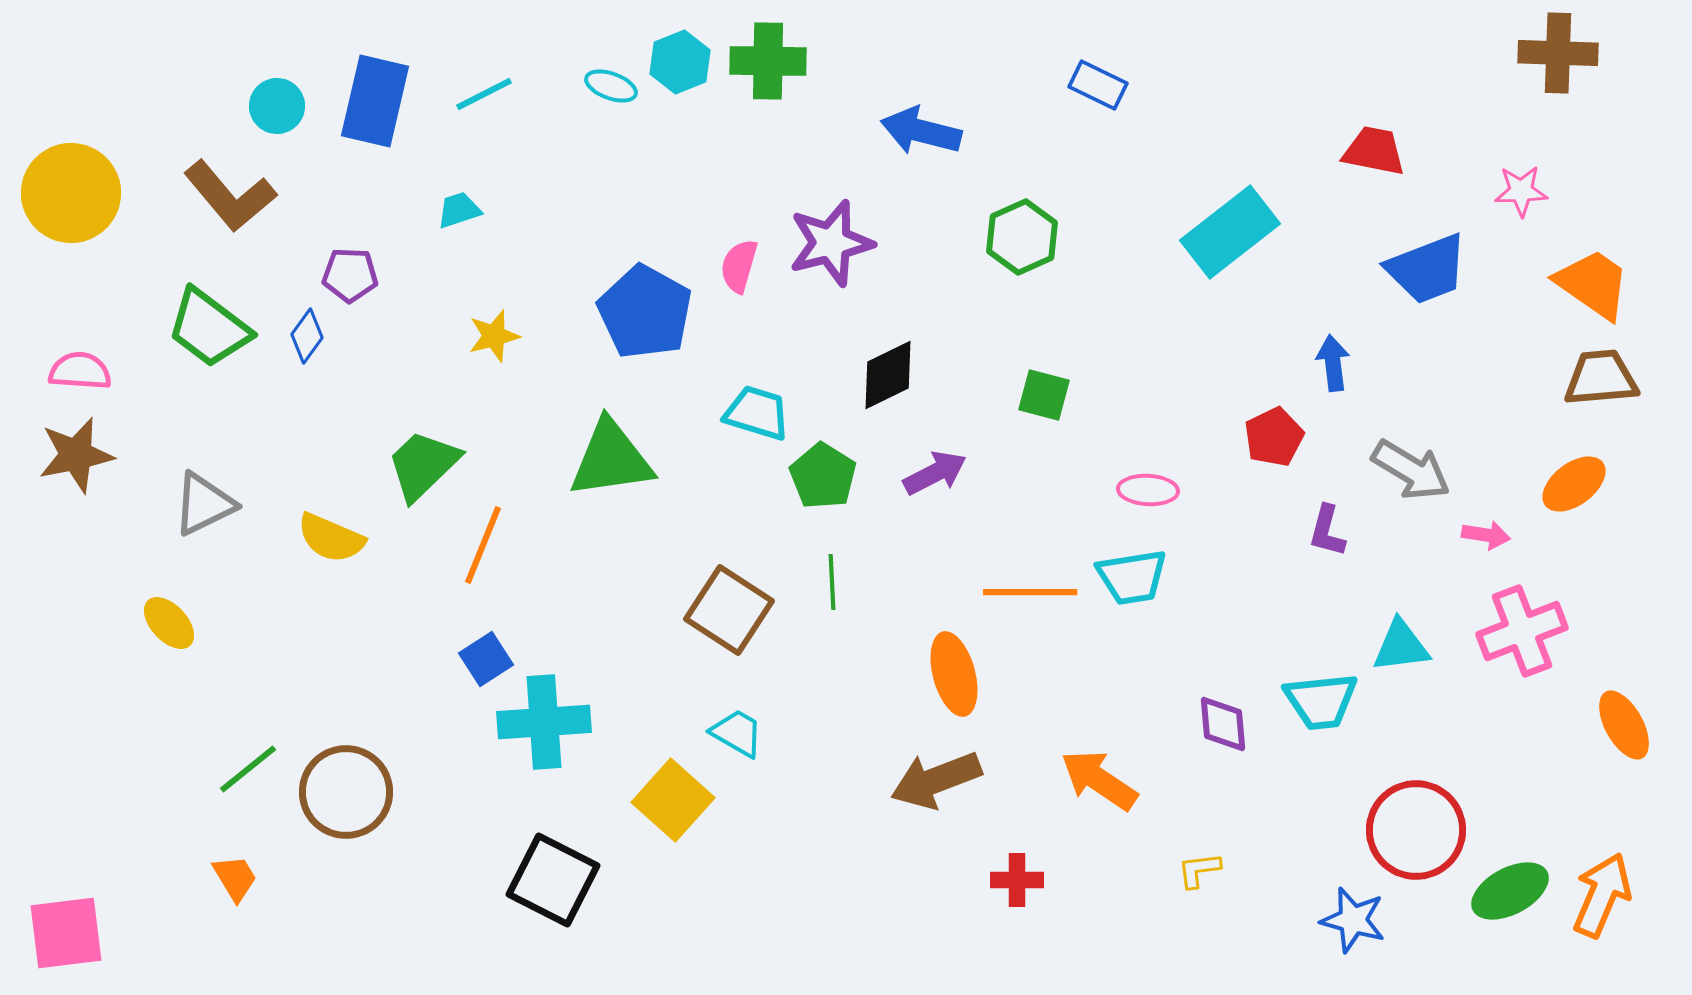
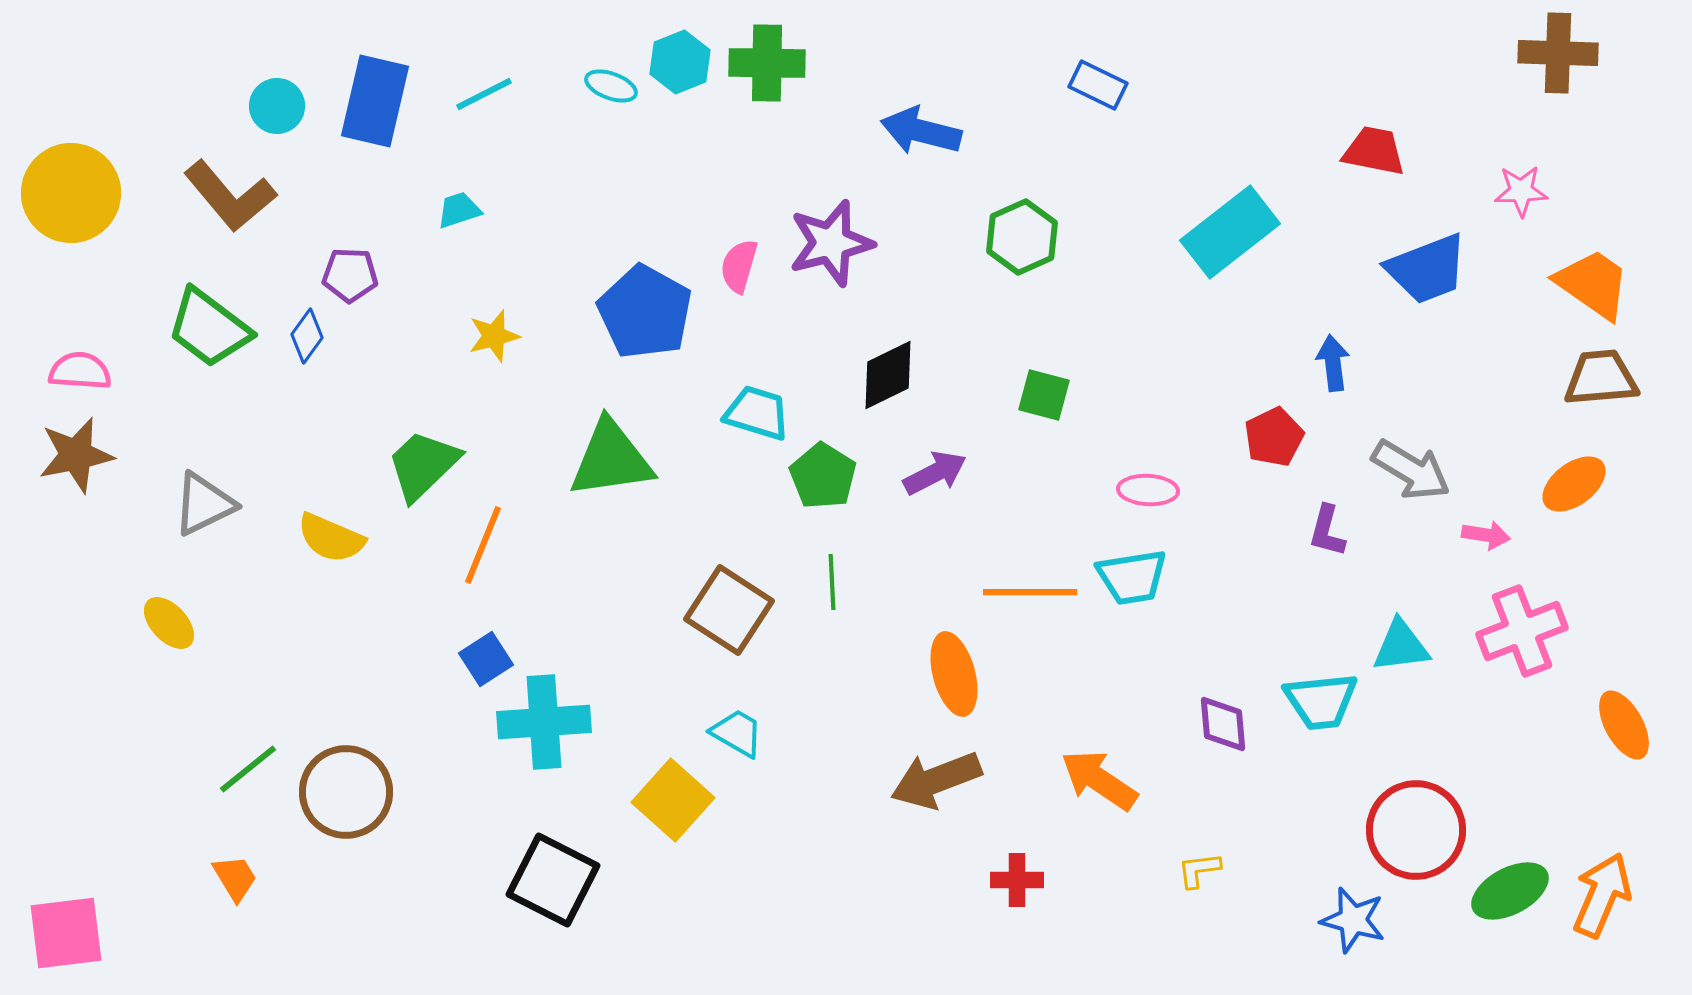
green cross at (768, 61): moved 1 px left, 2 px down
